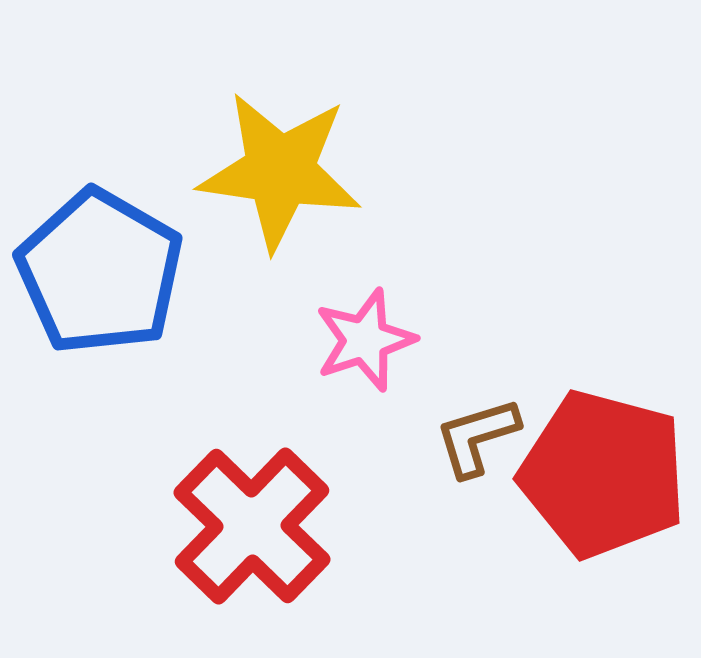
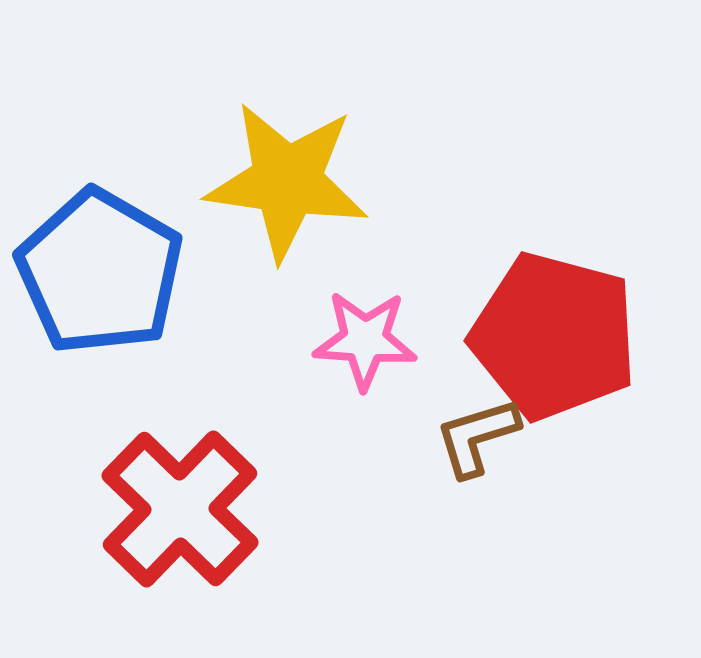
yellow star: moved 7 px right, 10 px down
pink star: rotated 22 degrees clockwise
red pentagon: moved 49 px left, 138 px up
red cross: moved 72 px left, 17 px up
